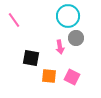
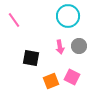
gray circle: moved 3 px right, 8 px down
orange square: moved 2 px right, 5 px down; rotated 28 degrees counterclockwise
